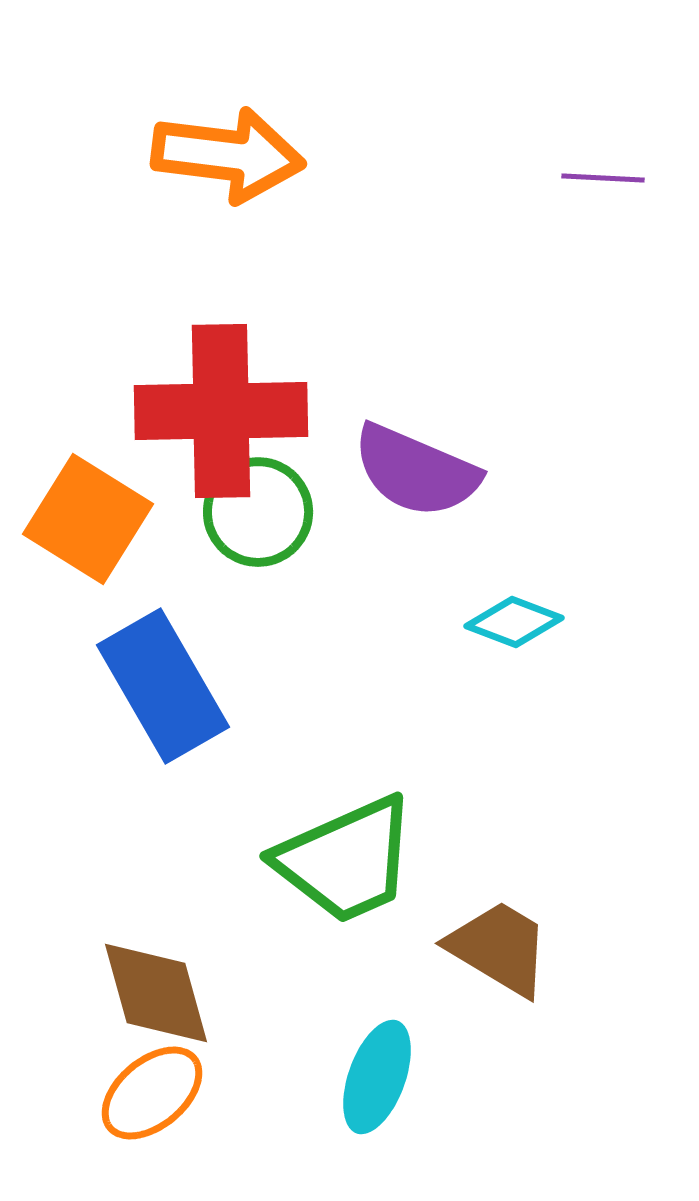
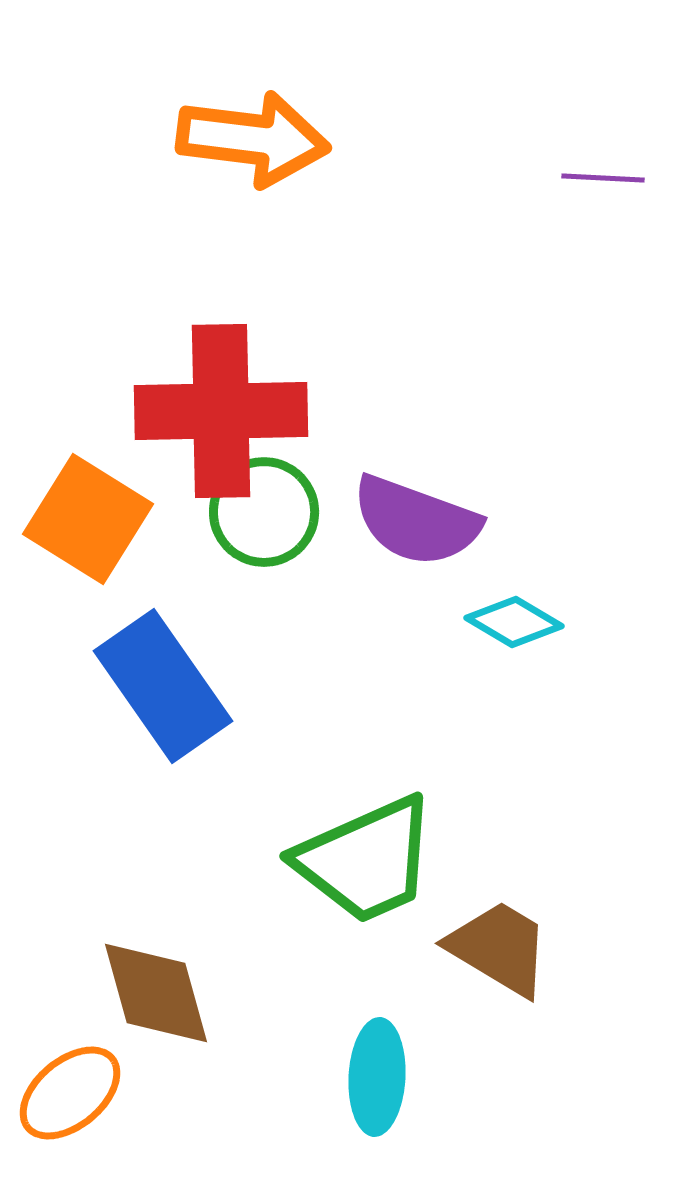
orange arrow: moved 25 px right, 16 px up
purple semicircle: moved 50 px down; rotated 3 degrees counterclockwise
green circle: moved 6 px right
cyan diamond: rotated 10 degrees clockwise
blue rectangle: rotated 5 degrees counterclockwise
green trapezoid: moved 20 px right
cyan ellipse: rotated 17 degrees counterclockwise
orange ellipse: moved 82 px left
